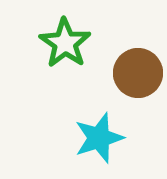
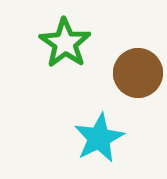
cyan star: rotated 9 degrees counterclockwise
